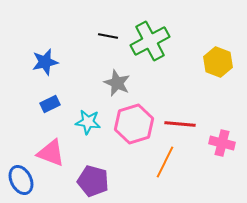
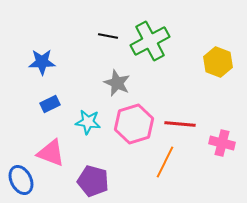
blue star: moved 3 px left; rotated 12 degrees clockwise
